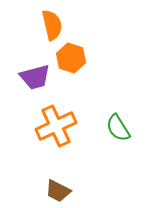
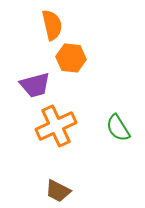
orange hexagon: rotated 12 degrees counterclockwise
purple trapezoid: moved 8 px down
